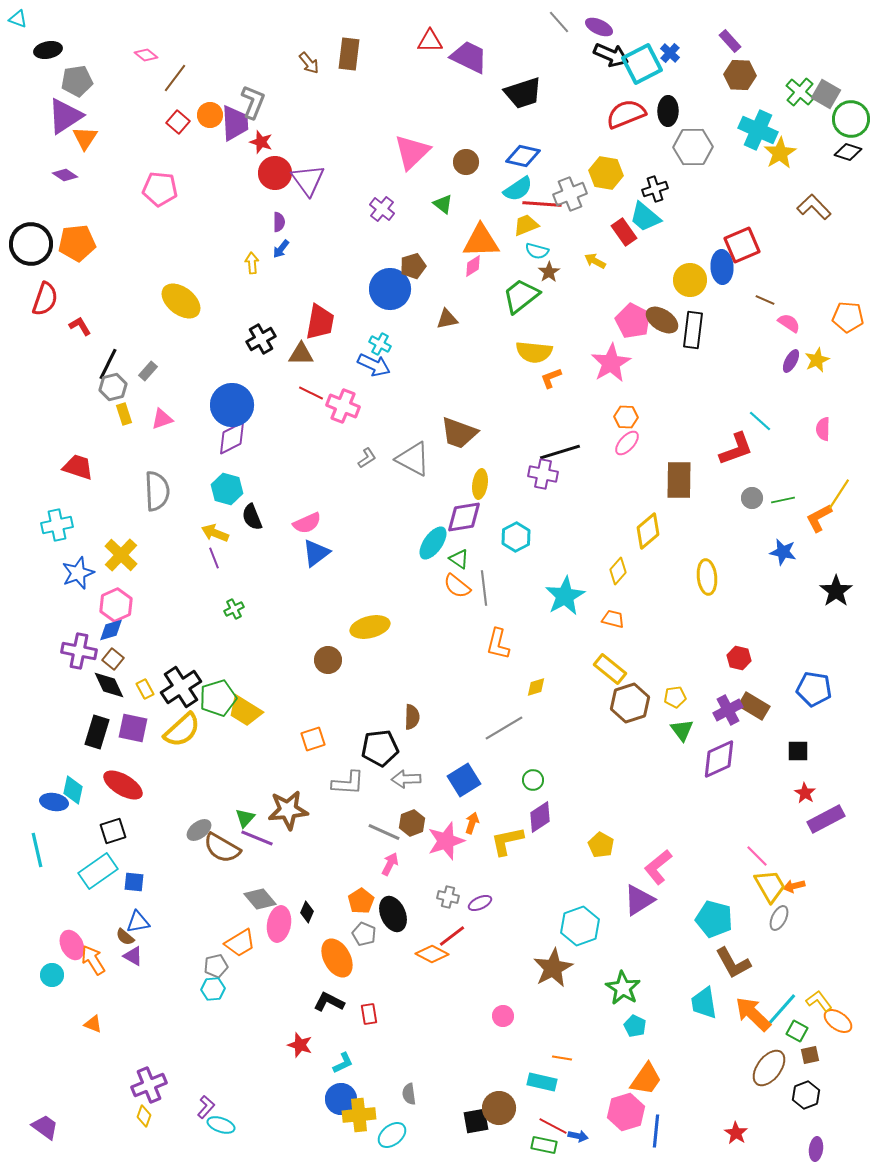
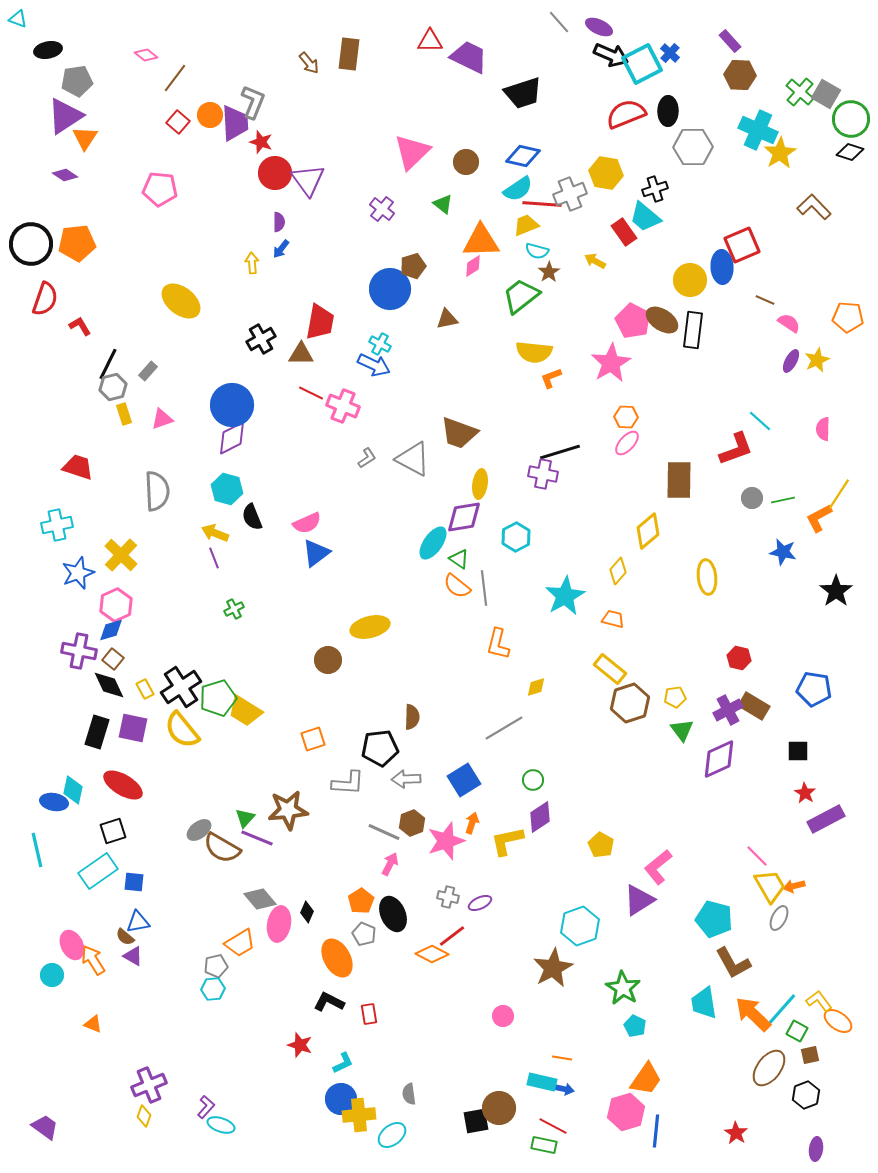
black diamond at (848, 152): moved 2 px right
yellow semicircle at (182, 730): rotated 93 degrees clockwise
blue arrow at (578, 1136): moved 14 px left, 47 px up
